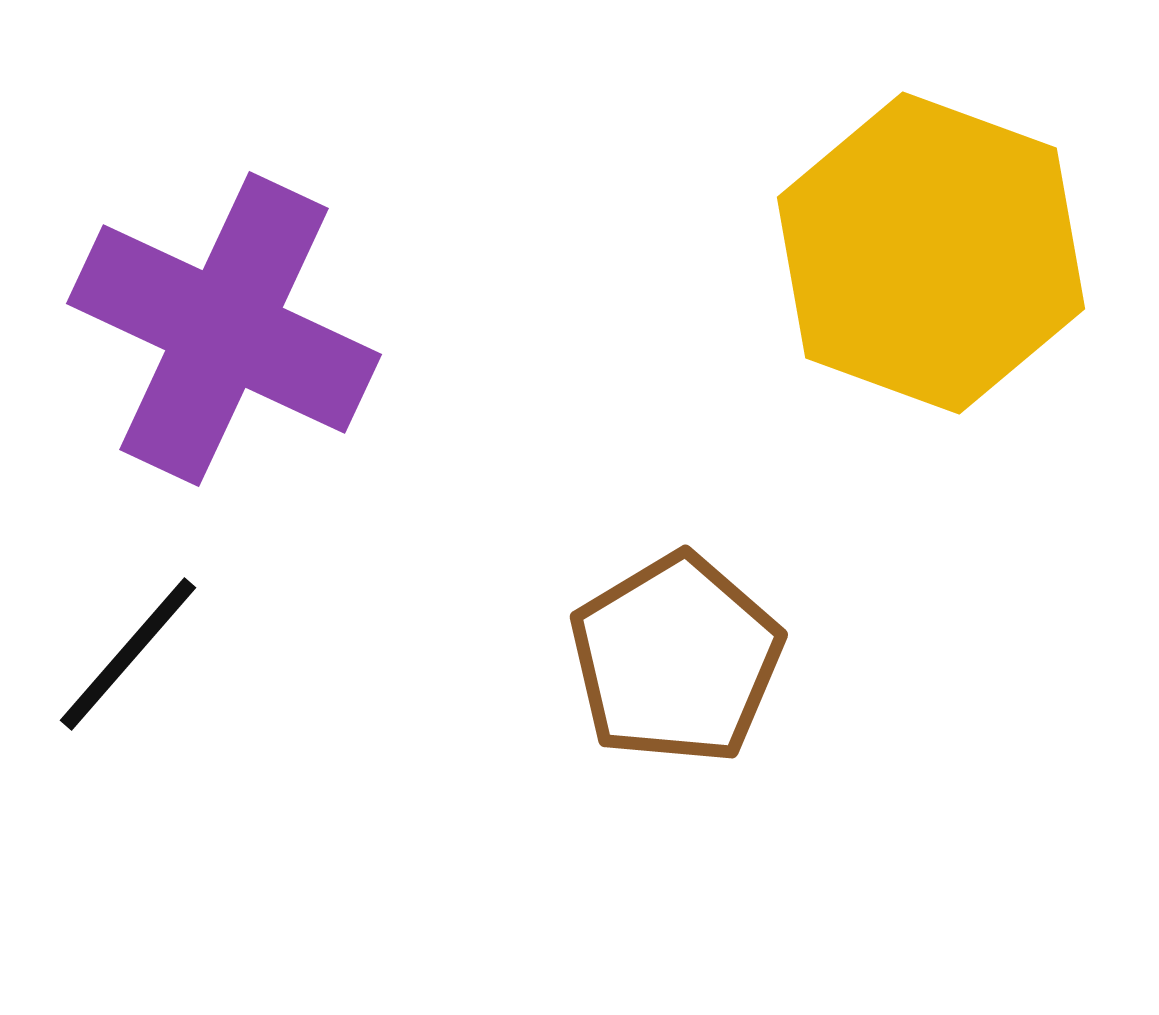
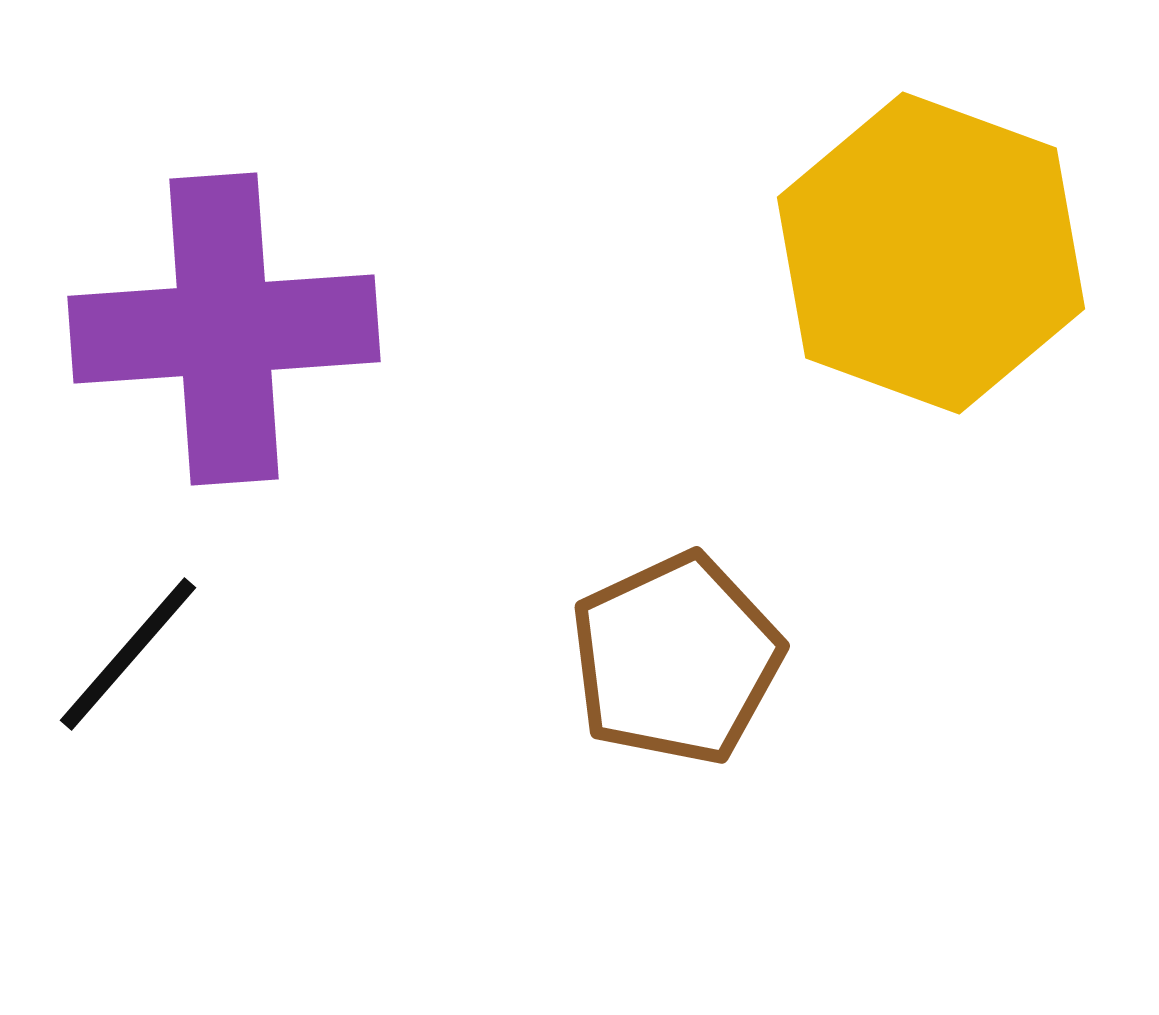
purple cross: rotated 29 degrees counterclockwise
brown pentagon: rotated 6 degrees clockwise
